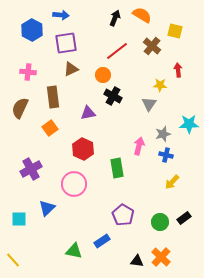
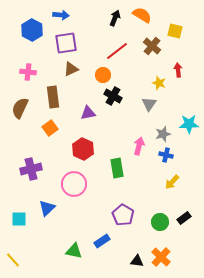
yellow star: moved 1 px left, 2 px up; rotated 16 degrees clockwise
purple cross: rotated 15 degrees clockwise
